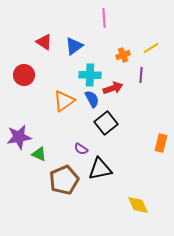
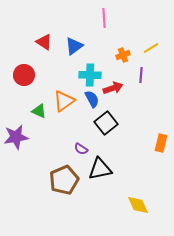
purple star: moved 3 px left
green triangle: moved 43 px up
